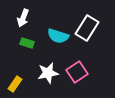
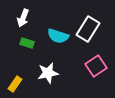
white rectangle: moved 1 px right, 1 px down
pink square: moved 19 px right, 6 px up
